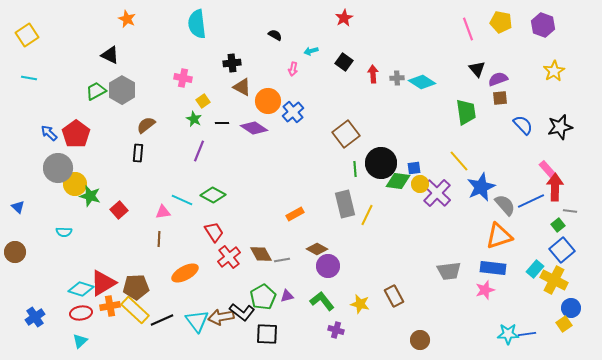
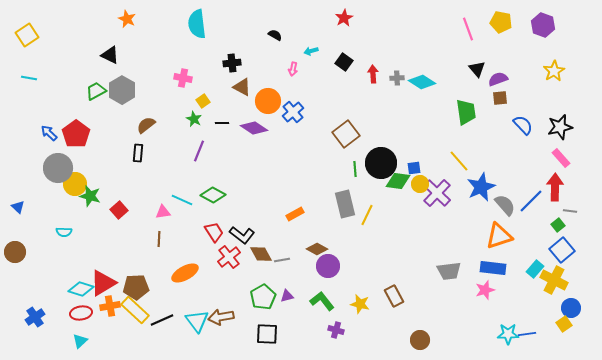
pink rectangle at (548, 170): moved 13 px right, 12 px up
blue line at (531, 201): rotated 20 degrees counterclockwise
black L-shape at (242, 312): moved 77 px up
